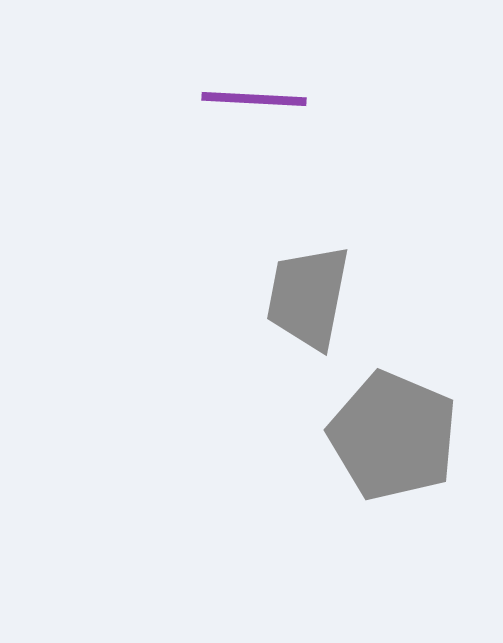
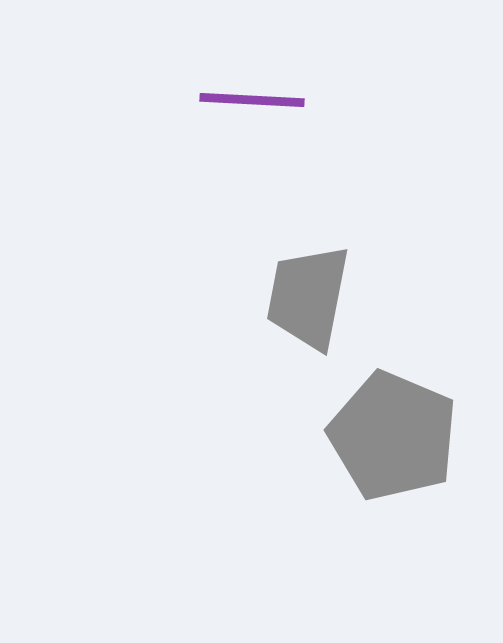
purple line: moved 2 px left, 1 px down
